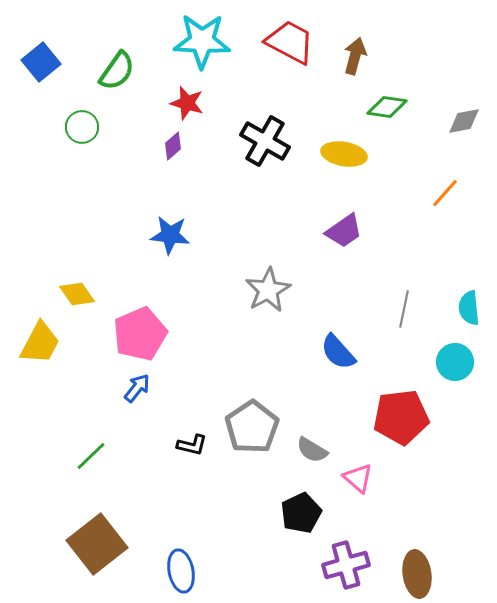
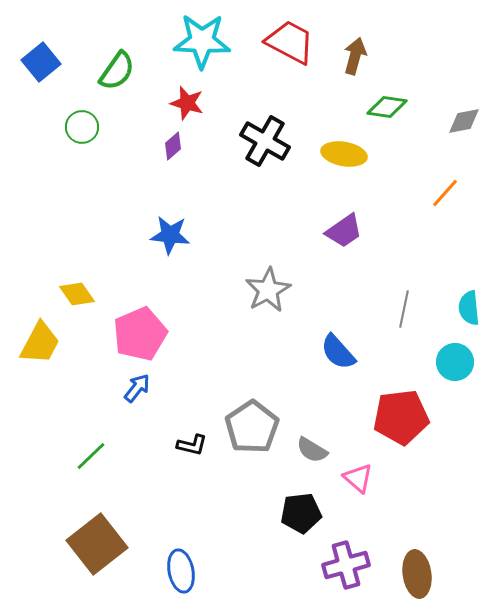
black pentagon: rotated 18 degrees clockwise
